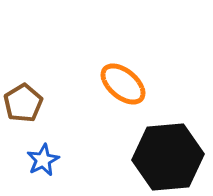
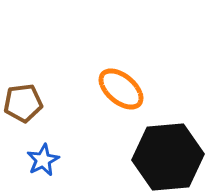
orange ellipse: moved 2 px left, 5 px down
brown pentagon: rotated 24 degrees clockwise
